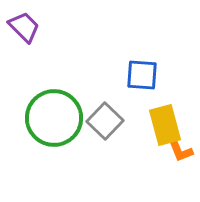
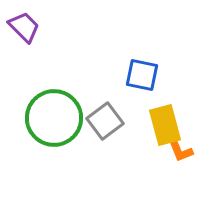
blue square: rotated 8 degrees clockwise
gray square: rotated 9 degrees clockwise
